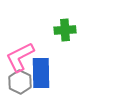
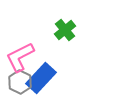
green cross: rotated 35 degrees counterclockwise
blue rectangle: moved 5 px down; rotated 44 degrees clockwise
